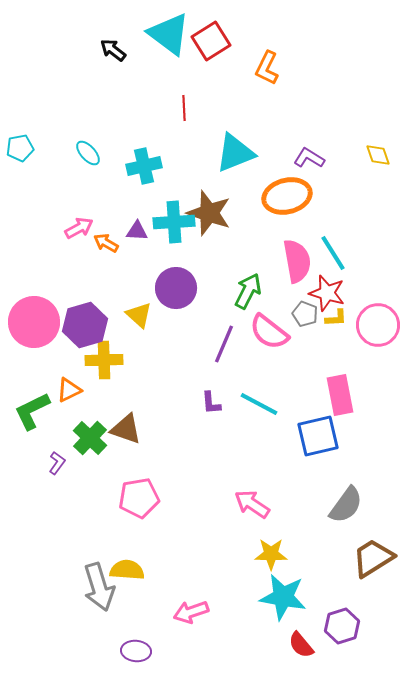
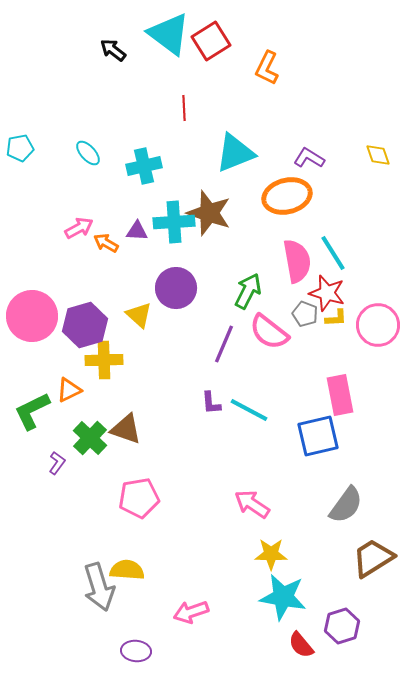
pink circle at (34, 322): moved 2 px left, 6 px up
cyan line at (259, 404): moved 10 px left, 6 px down
